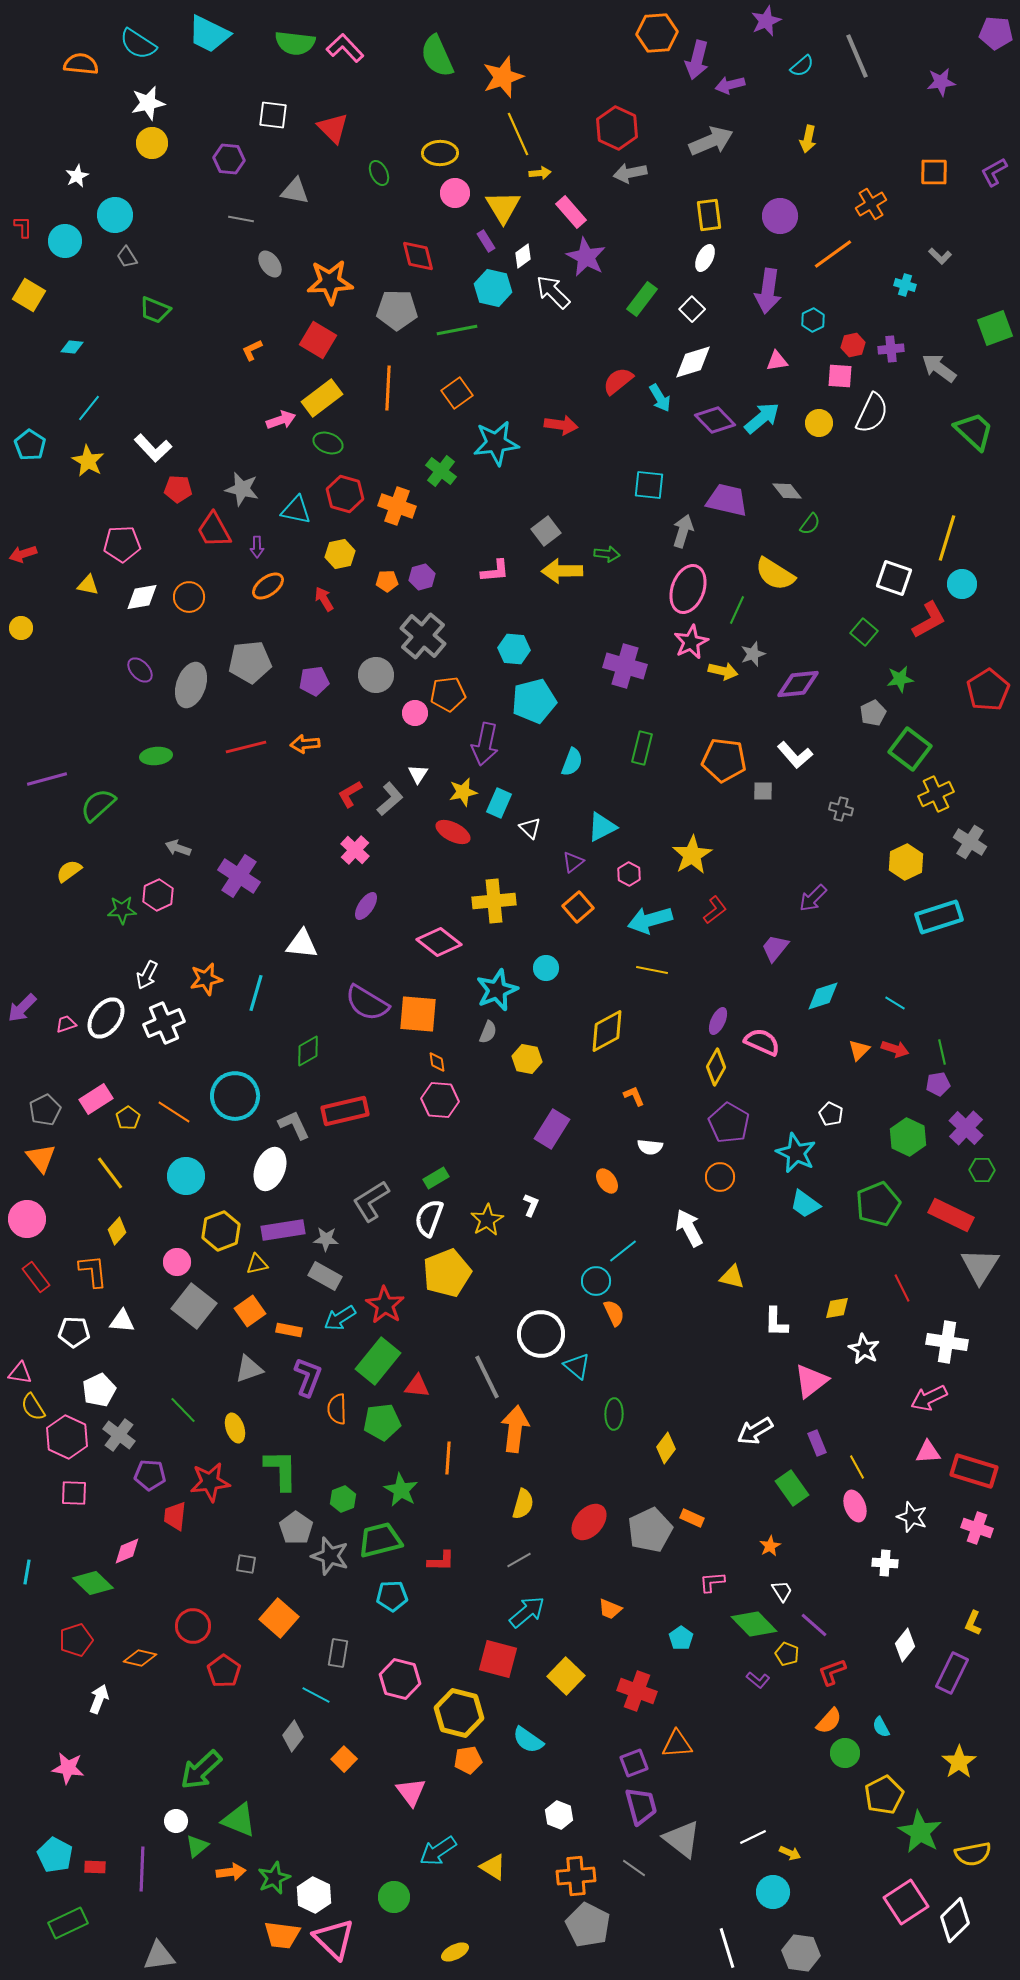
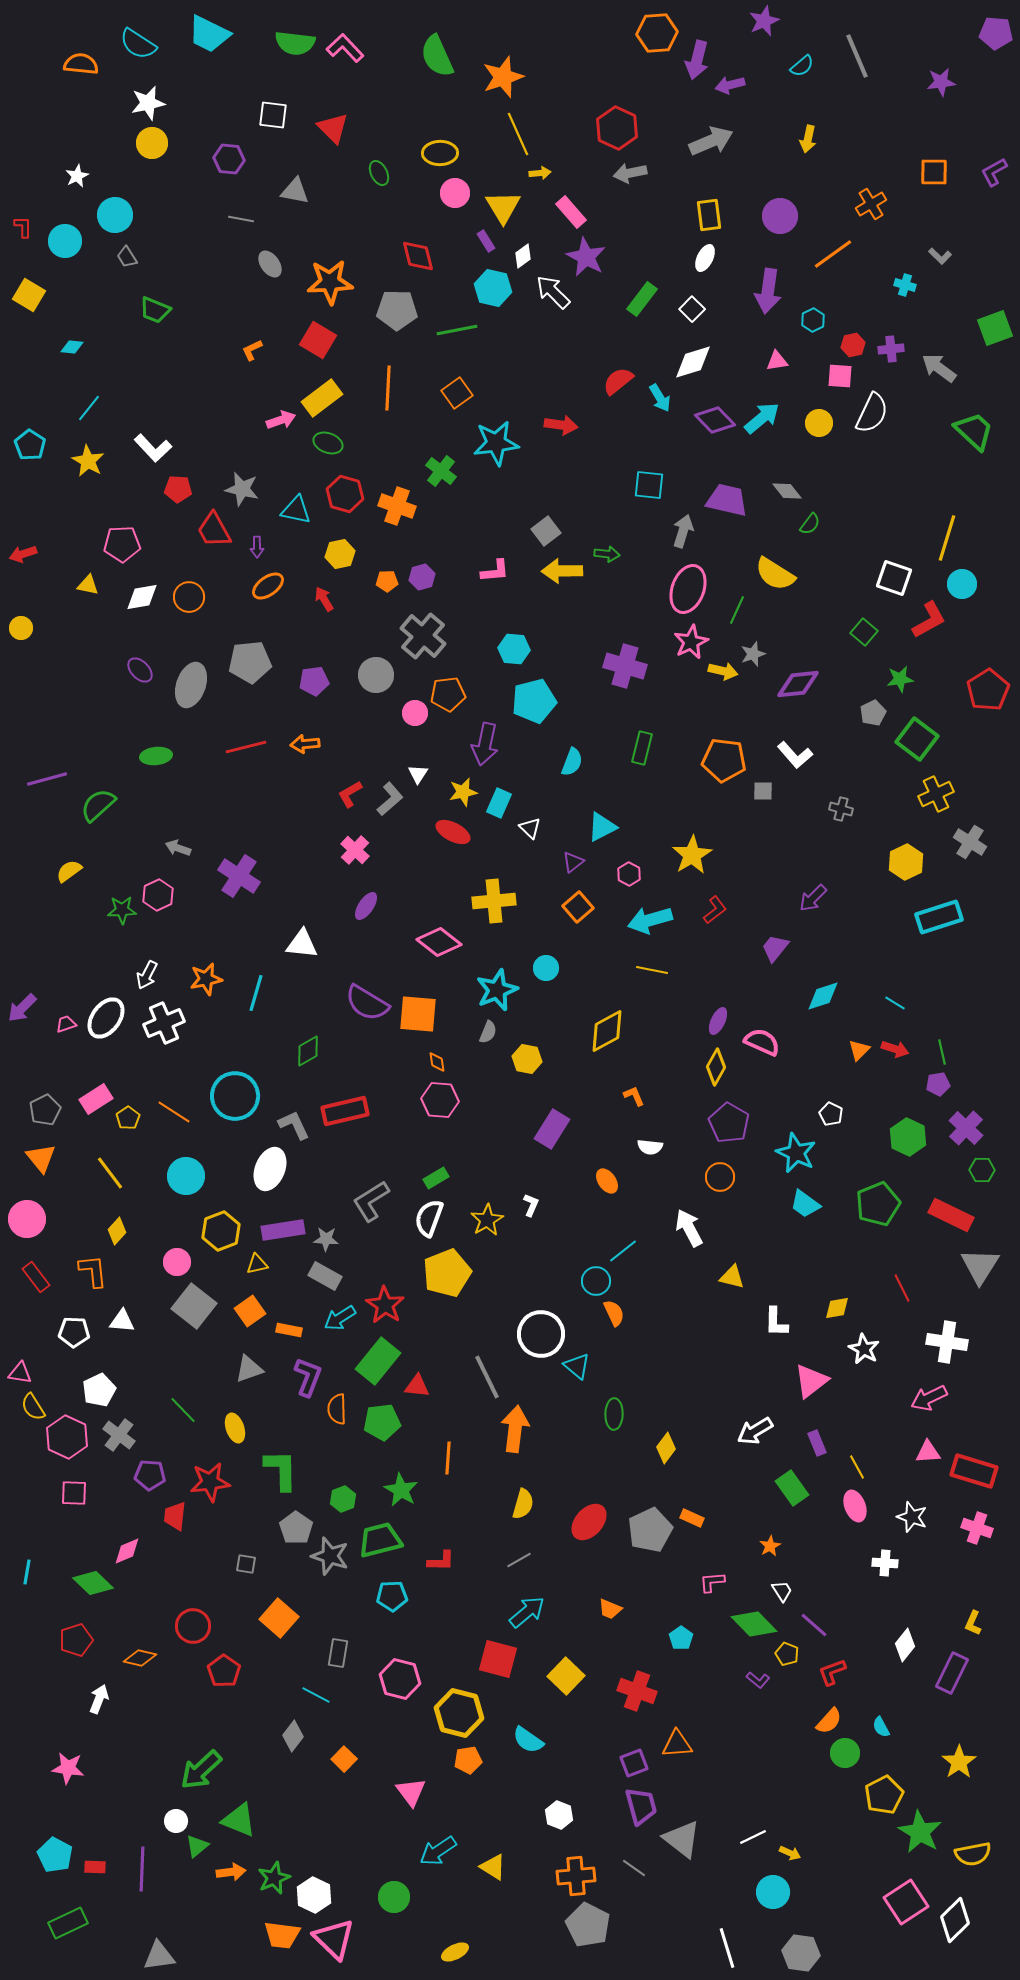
purple star at (766, 21): moved 2 px left
green square at (910, 749): moved 7 px right, 10 px up
